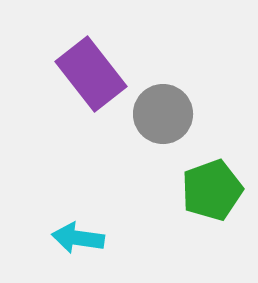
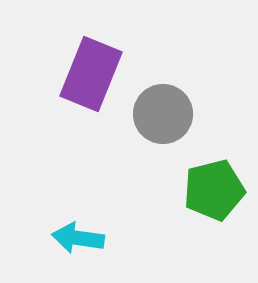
purple rectangle: rotated 60 degrees clockwise
green pentagon: moved 2 px right; rotated 6 degrees clockwise
